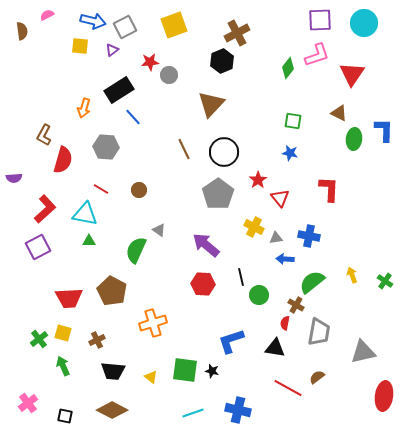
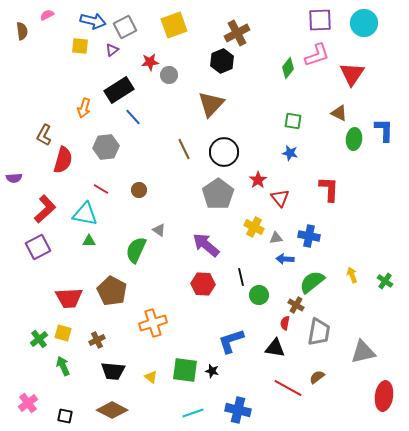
gray hexagon at (106, 147): rotated 10 degrees counterclockwise
